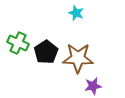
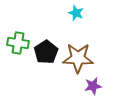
green cross: rotated 15 degrees counterclockwise
